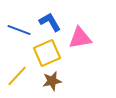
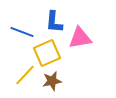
blue L-shape: moved 4 px right; rotated 145 degrees counterclockwise
blue line: moved 3 px right, 2 px down
yellow line: moved 8 px right, 1 px up
